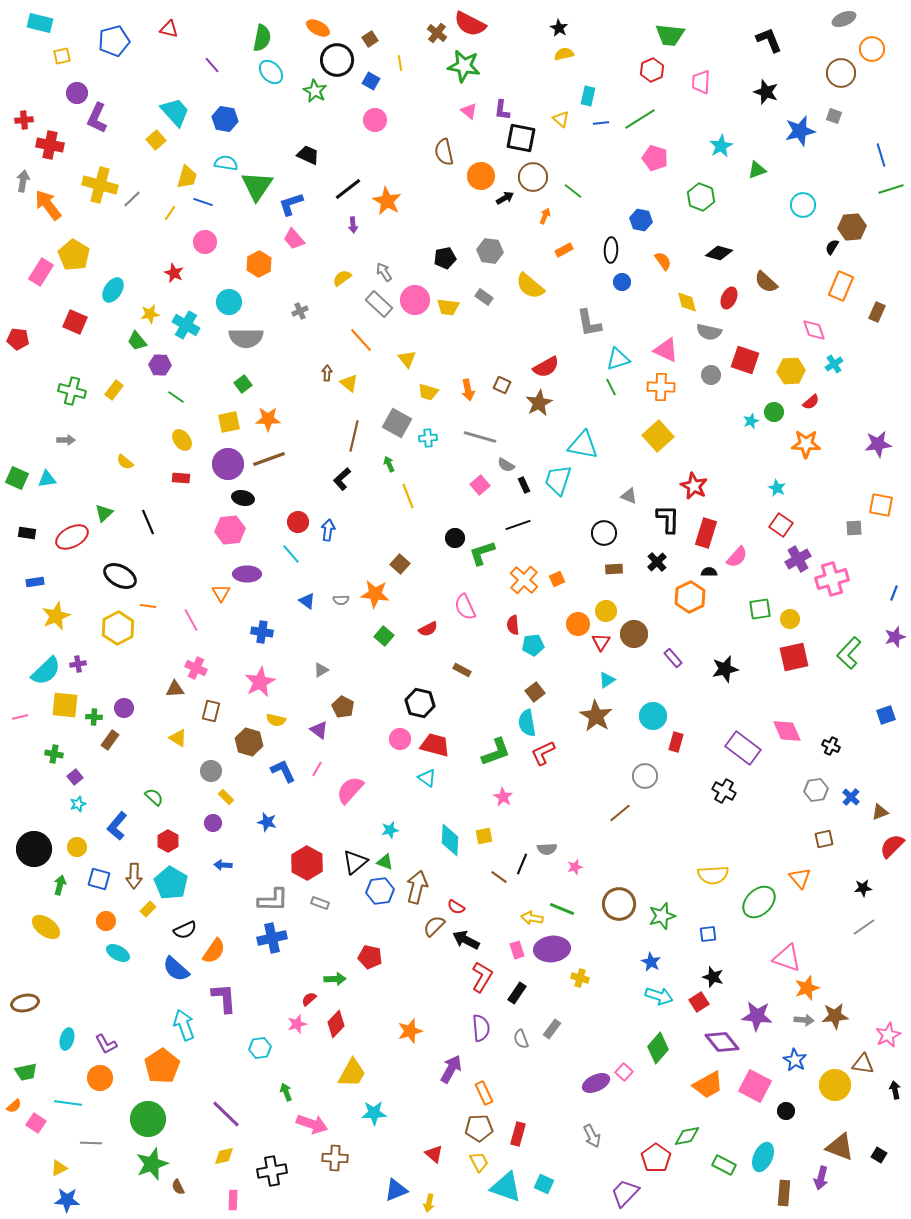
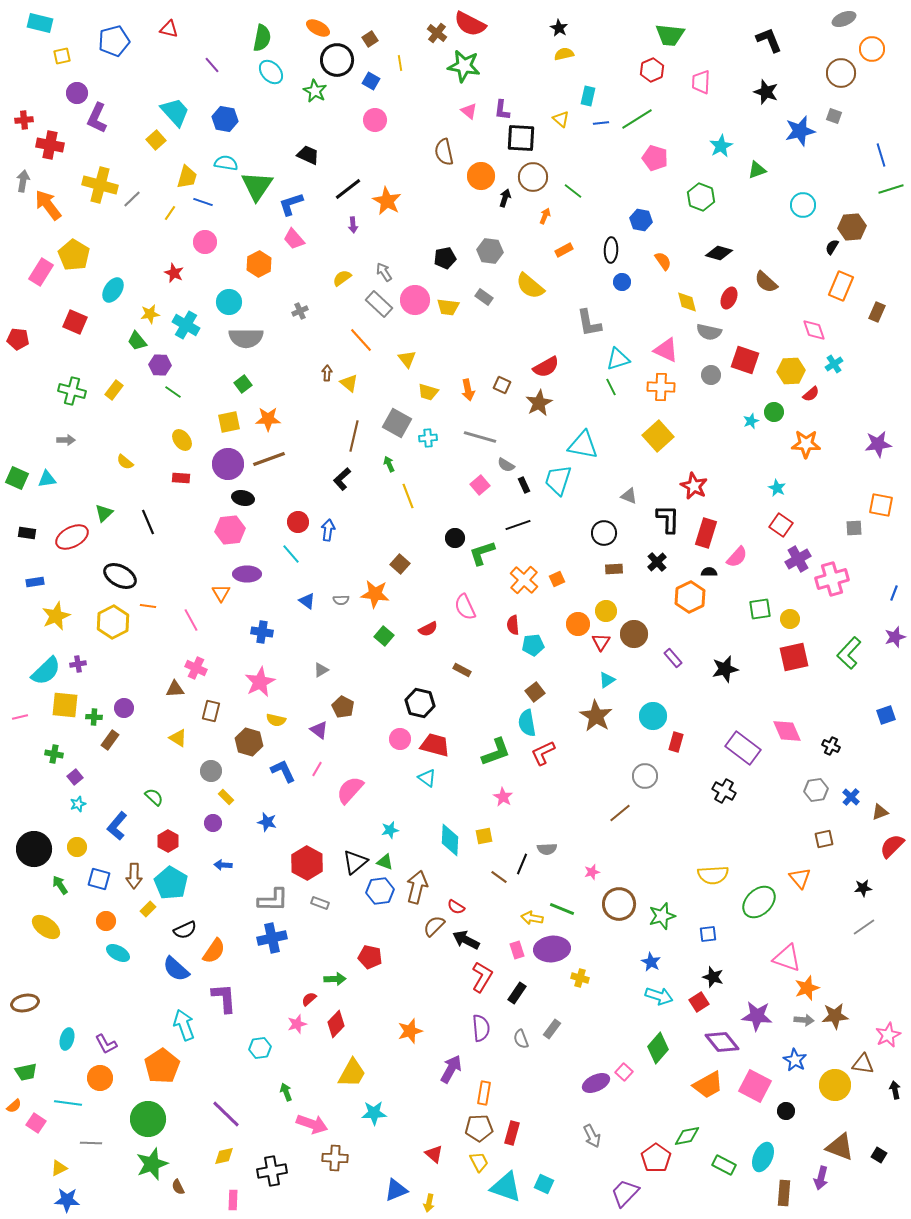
green line at (640, 119): moved 3 px left
black square at (521, 138): rotated 8 degrees counterclockwise
black arrow at (505, 198): rotated 42 degrees counterclockwise
green line at (176, 397): moved 3 px left, 5 px up
red semicircle at (811, 402): moved 8 px up
yellow hexagon at (118, 628): moved 5 px left, 6 px up
pink star at (575, 867): moved 17 px right, 5 px down
green arrow at (60, 885): rotated 48 degrees counterclockwise
orange rectangle at (484, 1093): rotated 35 degrees clockwise
red rectangle at (518, 1134): moved 6 px left, 1 px up
